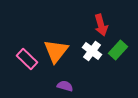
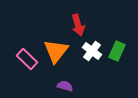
red arrow: moved 23 px left
green rectangle: moved 1 px left, 1 px down; rotated 18 degrees counterclockwise
